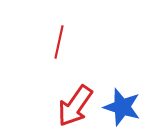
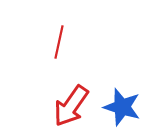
red arrow: moved 4 px left
